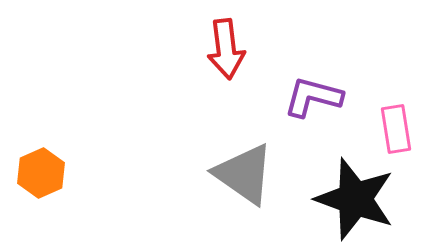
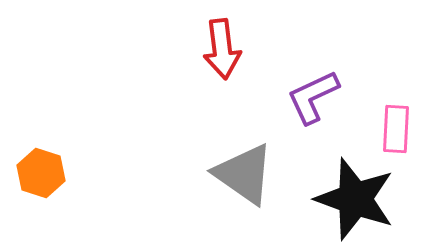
red arrow: moved 4 px left
purple L-shape: rotated 40 degrees counterclockwise
pink rectangle: rotated 12 degrees clockwise
orange hexagon: rotated 18 degrees counterclockwise
